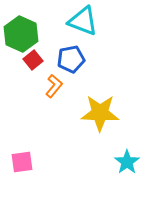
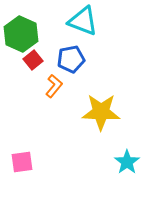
yellow star: moved 1 px right, 1 px up
